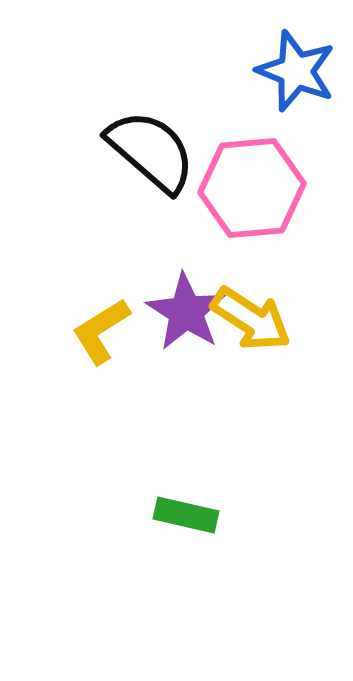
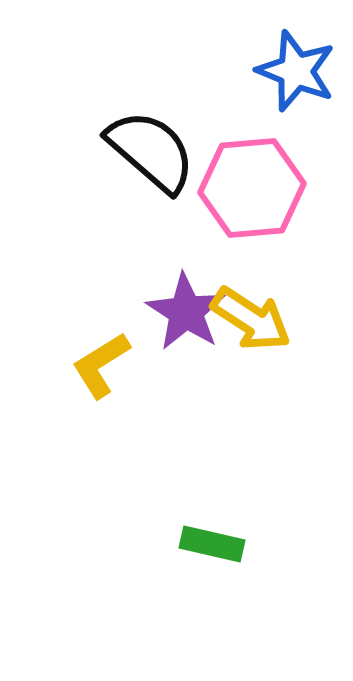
yellow L-shape: moved 34 px down
green rectangle: moved 26 px right, 29 px down
